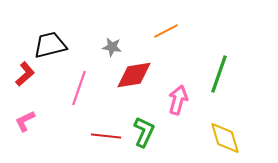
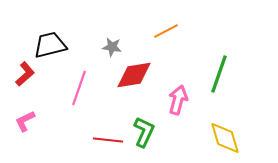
red line: moved 2 px right, 4 px down
